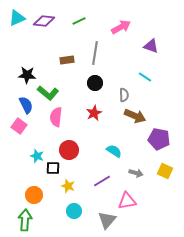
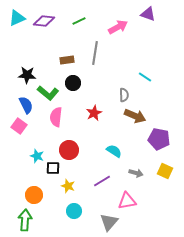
pink arrow: moved 3 px left
purple triangle: moved 3 px left, 32 px up
black circle: moved 22 px left
gray triangle: moved 2 px right, 2 px down
